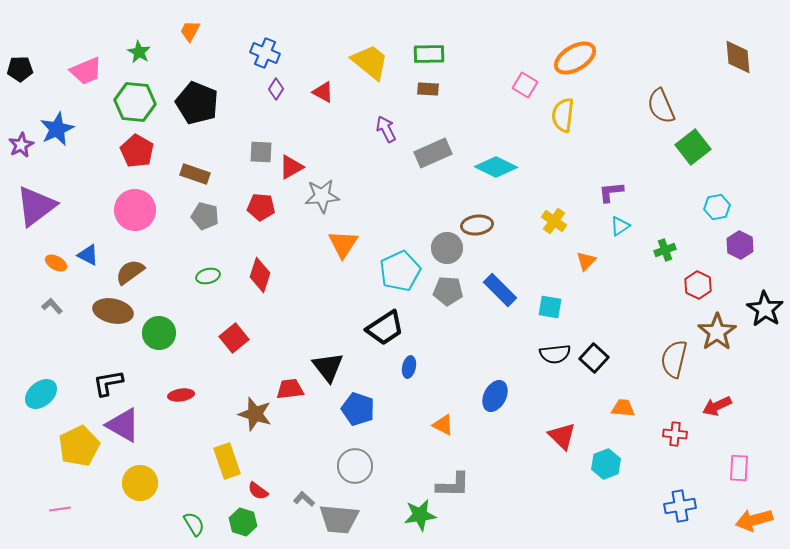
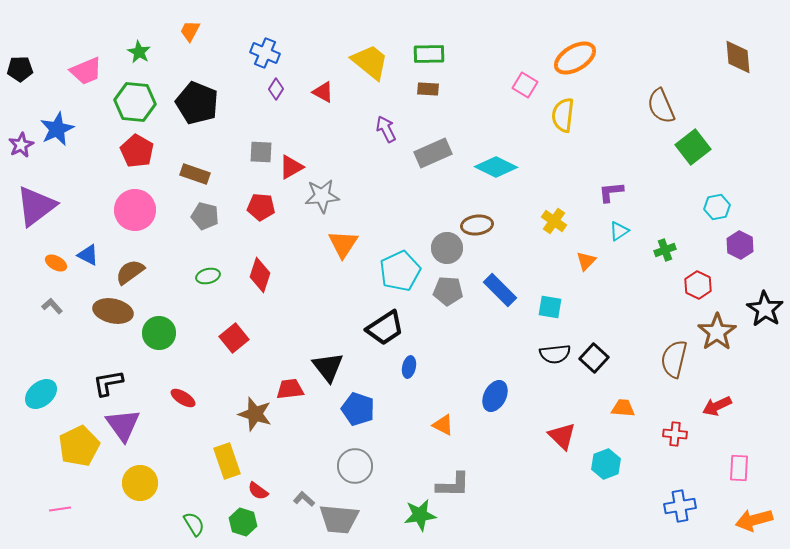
cyan triangle at (620, 226): moved 1 px left, 5 px down
red ellipse at (181, 395): moved 2 px right, 3 px down; rotated 40 degrees clockwise
purple triangle at (123, 425): rotated 24 degrees clockwise
